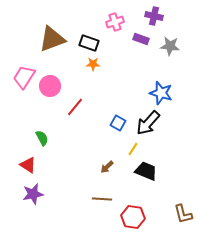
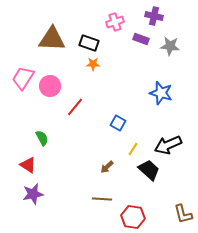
brown triangle: rotated 24 degrees clockwise
pink trapezoid: moved 1 px left, 1 px down
black arrow: moved 20 px right, 22 px down; rotated 24 degrees clockwise
black trapezoid: moved 3 px right, 1 px up; rotated 20 degrees clockwise
